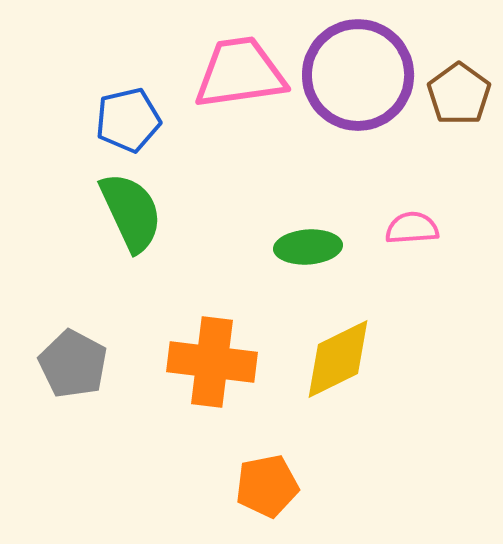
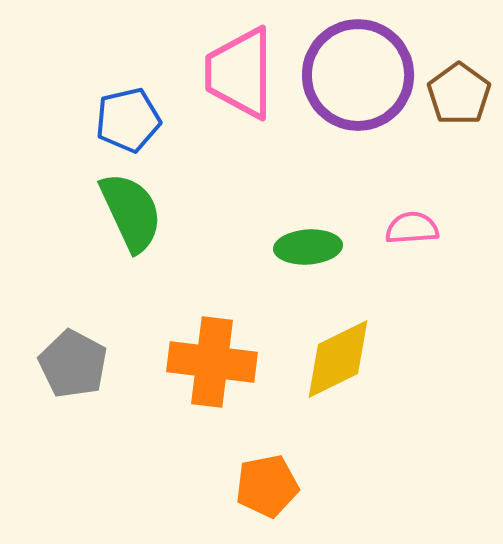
pink trapezoid: rotated 82 degrees counterclockwise
